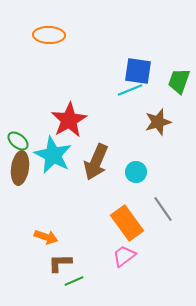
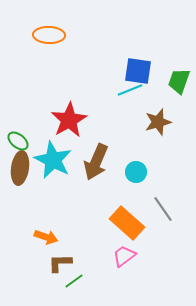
cyan star: moved 5 px down
orange rectangle: rotated 12 degrees counterclockwise
green line: rotated 12 degrees counterclockwise
